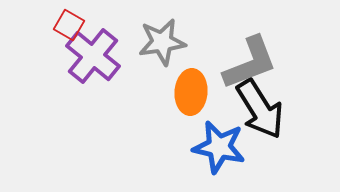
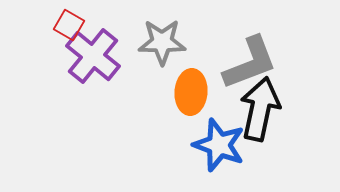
gray star: rotated 9 degrees clockwise
black arrow: rotated 136 degrees counterclockwise
blue star: moved 2 px up; rotated 8 degrees clockwise
